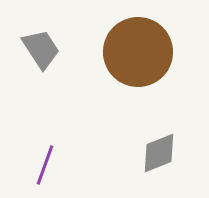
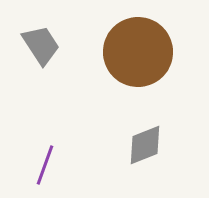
gray trapezoid: moved 4 px up
gray diamond: moved 14 px left, 8 px up
